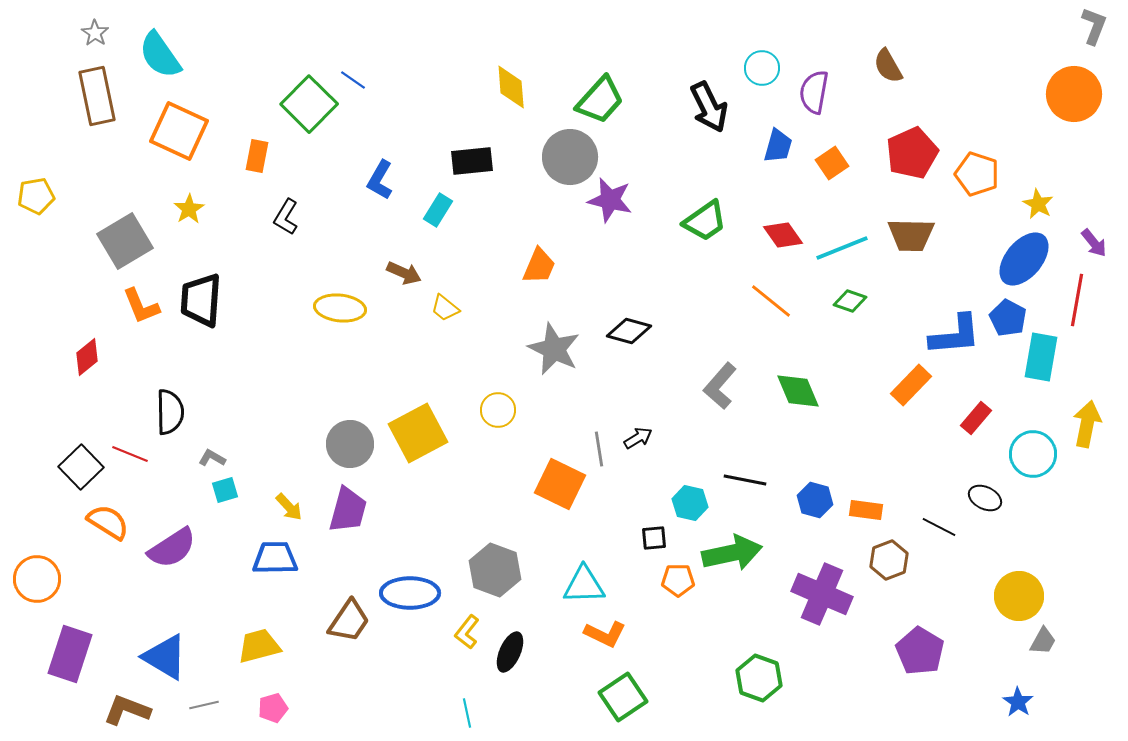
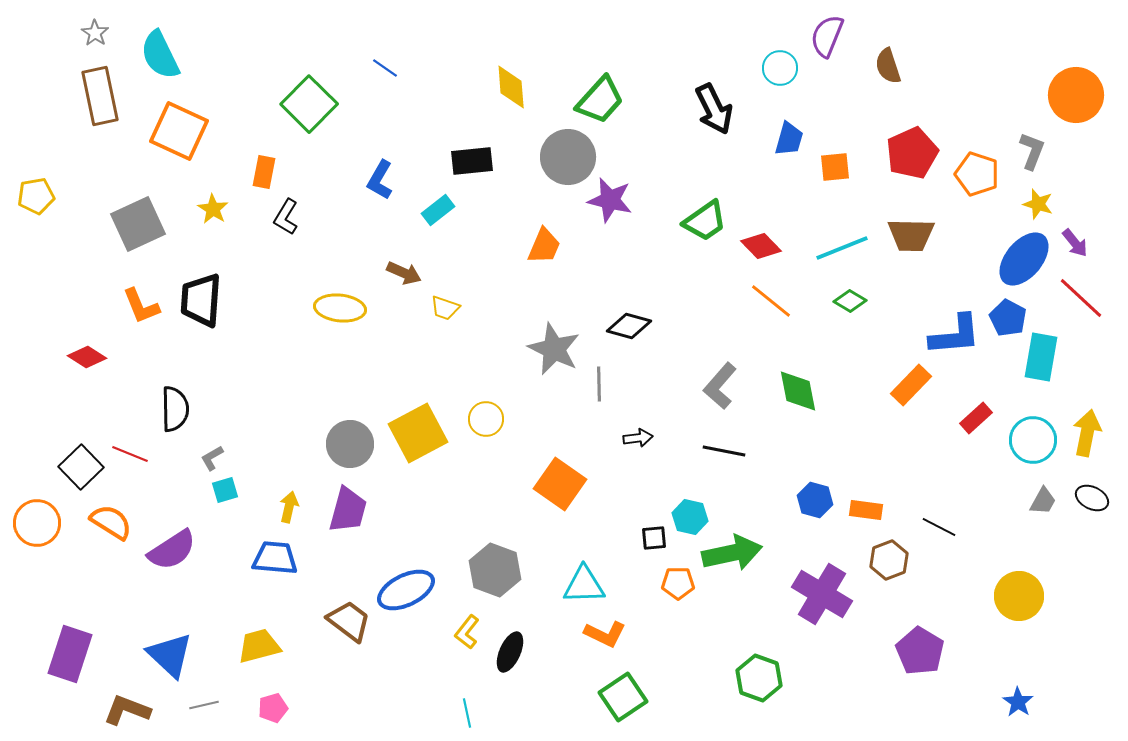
gray L-shape at (1094, 26): moved 62 px left, 125 px down
cyan semicircle at (160, 55): rotated 9 degrees clockwise
brown semicircle at (888, 66): rotated 12 degrees clockwise
cyan circle at (762, 68): moved 18 px right
blue line at (353, 80): moved 32 px right, 12 px up
purple semicircle at (814, 92): moved 13 px right, 56 px up; rotated 12 degrees clockwise
orange circle at (1074, 94): moved 2 px right, 1 px down
brown rectangle at (97, 96): moved 3 px right
black arrow at (709, 107): moved 5 px right, 2 px down
blue trapezoid at (778, 146): moved 11 px right, 7 px up
orange rectangle at (257, 156): moved 7 px right, 16 px down
gray circle at (570, 157): moved 2 px left
orange square at (832, 163): moved 3 px right, 4 px down; rotated 28 degrees clockwise
yellow star at (1038, 204): rotated 12 degrees counterclockwise
yellow star at (189, 209): moved 24 px right; rotated 8 degrees counterclockwise
cyan rectangle at (438, 210): rotated 20 degrees clockwise
red diamond at (783, 235): moved 22 px left, 11 px down; rotated 9 degrees counterclockwise
gray square at (125, 241): moved 13 px right, 17 px up; rotated 6 degrees clockwise
purple arrow at (1094, 243): moved 19 px left
orange trapezoid at (539, 266): moved 5 px right, 20 px up
red line at (1077, 300): moved 4 px right, 2 px up; rotated 57 degrees counterclockwise
green diamond at (850, 301): rotated 12 degrees clockwise
yellow trapezoid at (445, 308): rotated 20 degrees counterclockwise
black diamond at (629, 331): moved 5 px up
red diamond at (87, 357): rotated 72 degrees clockwise
green diamond at (798, 391): rotated 12 degrees clockwise
yellow circle at (498, 410): moved 12 px left, 9 px down
black semicircle at (170, 412): moved 5 px right, 3 px up
red rectangle at (976, 418): rotated 8 degrees clockwise
yellow arrow at (1087, 424): moved 9 px down
black arrow at (638, 438): rotated 24 degrees clockwise
gray line at (599, 449): moved 65 px up; rotated 8 degrees clockwise
cyan circle at (1033, 454): moved 14 px up
gray L-shape at (212, 458): rotated 60 degrees counterclockwise
black line at (745, 480): moved 21 px left, 29 px up
orange square at (560, 484): rotated 9 degrees clockwise
black ellipse at (985, 498): moved 107 px right
cyan hexagon at (690, 503): moved 14 px down
yellow arrow at (289, 507): rotated 124 degrees counterclockwise
orange semicircle at (108, 522): moved 3 px right
purple semicircle at (172, 548): moved 2 px down
blue trapezoid at (275, 558): rotated 6 degrees clockwise
orange circle at (37, 579): moved 56 px up
orange pentagon at (678, 580): moved 3 px down
blue ellipse at (410, 593): moved 4 px left, 3 px up; rotated 26 degrees counterclockwise
purple cross at (822, 594): rotated 8 degrees clockwise
brown trapezoid at (349, 621): rotated 87 degrees counterclockwise
gray trapezoid at (1043, 641): moved 140 px up
blue triangle at (165, 657): moved 5 px right, 2 px up; rotated 12 degrees clockwise
